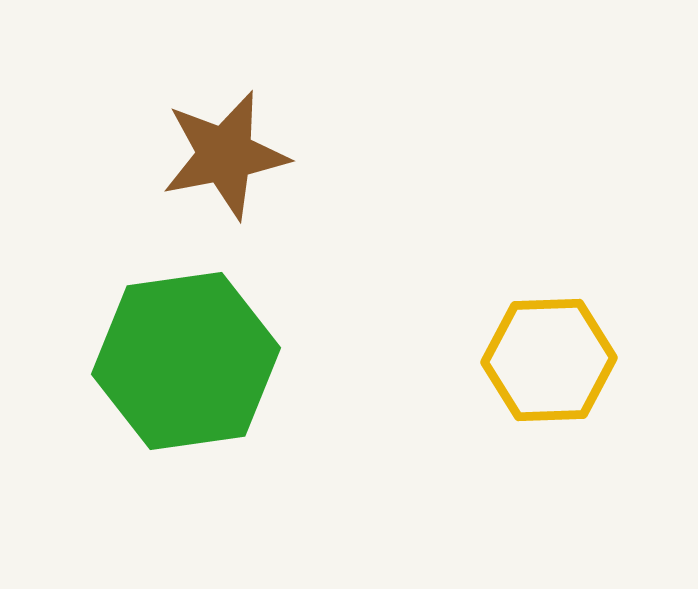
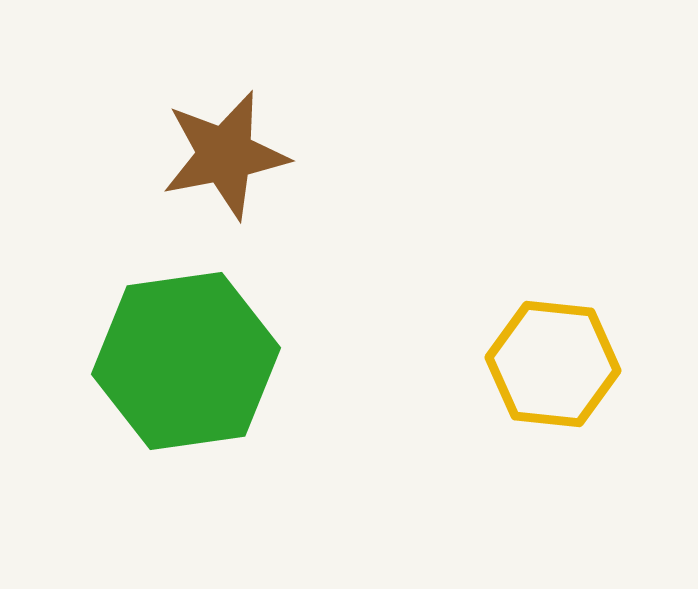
yellow hexagon: moved 4 px right, 4 px down; rotated 8 degrees clockwise
